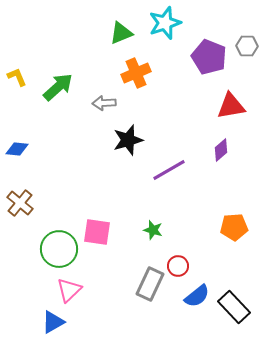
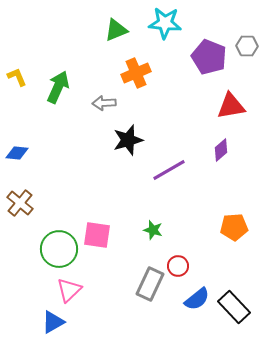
cyan star: rotated 24 degrees clockwise
green triangle: moved 5 px left, 3 px up
green arrow: rotated 24 degrees counterclockwise
blue diamond: moved 4 px down
pink square: moved 3 px down
blue semicircle: moved 3 px down
